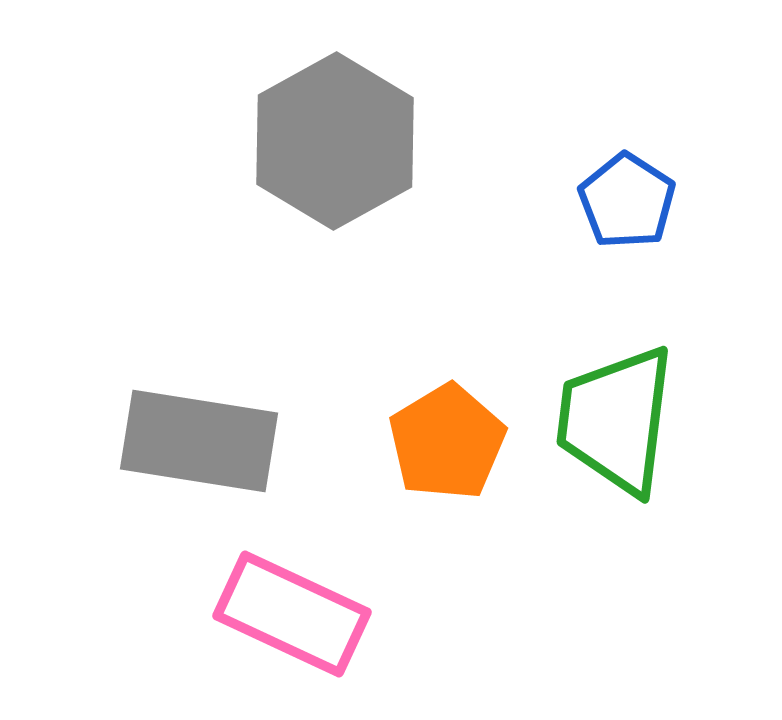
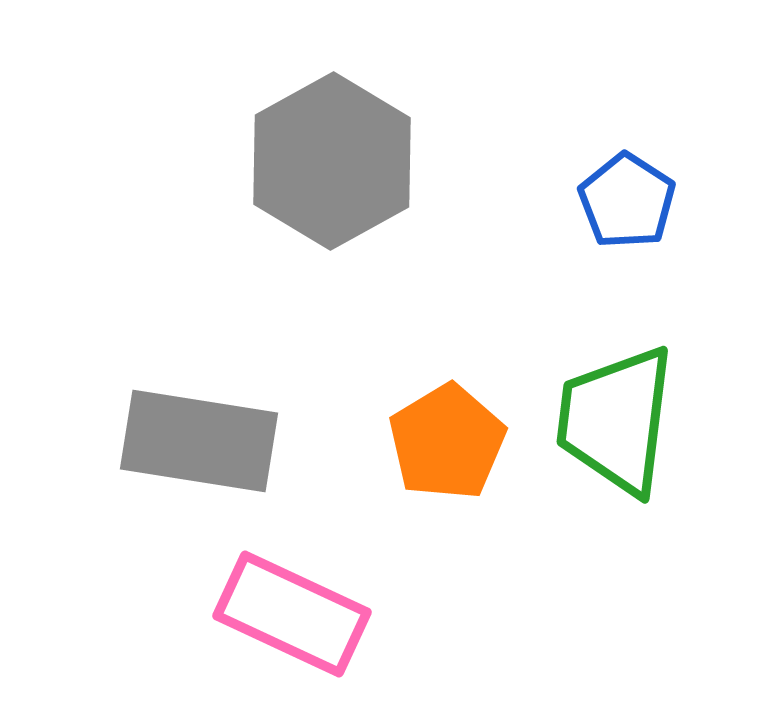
gray hexagon: moved 3 px left, 20 px down
